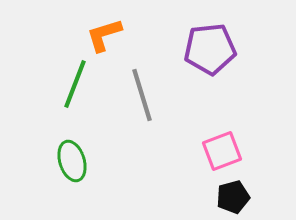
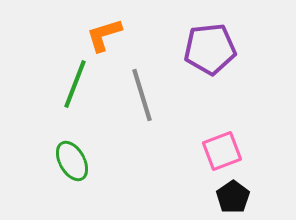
green ellipse: rotated 12 degrees counterclockwise
black pentagon: rotated 20 degrees counterclockwise
